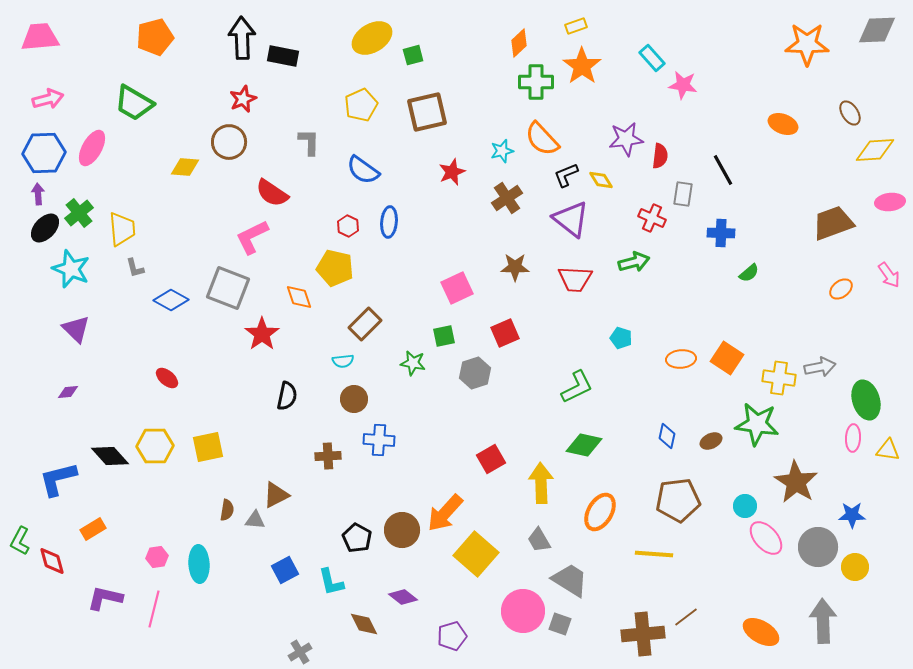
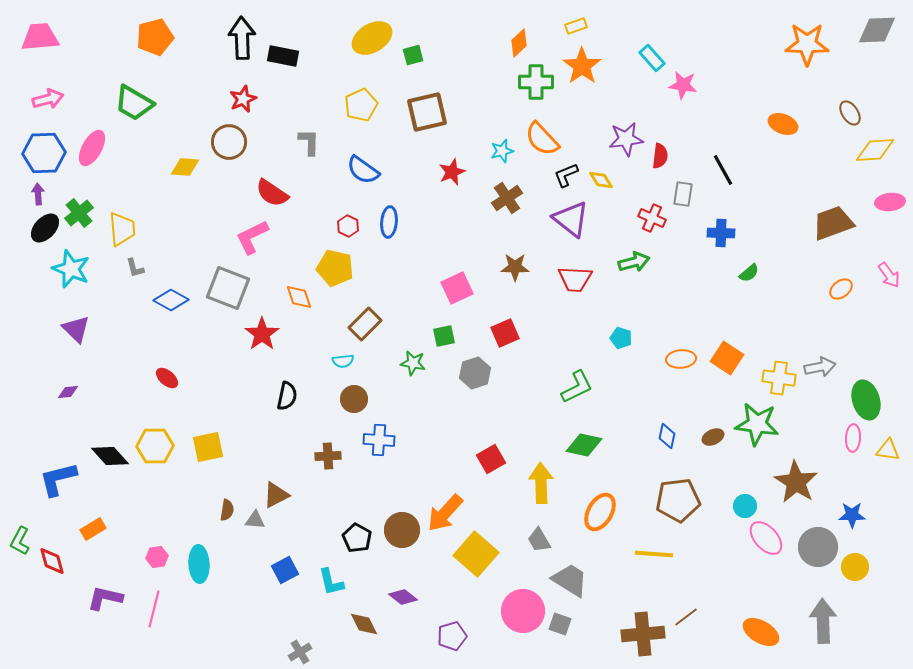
brown ellipse at (711, 441): moved 2 px right, 4 px up
